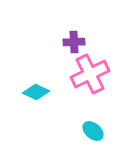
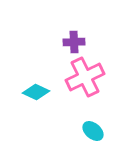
pink cross: moved 5 px left, 3 px down
